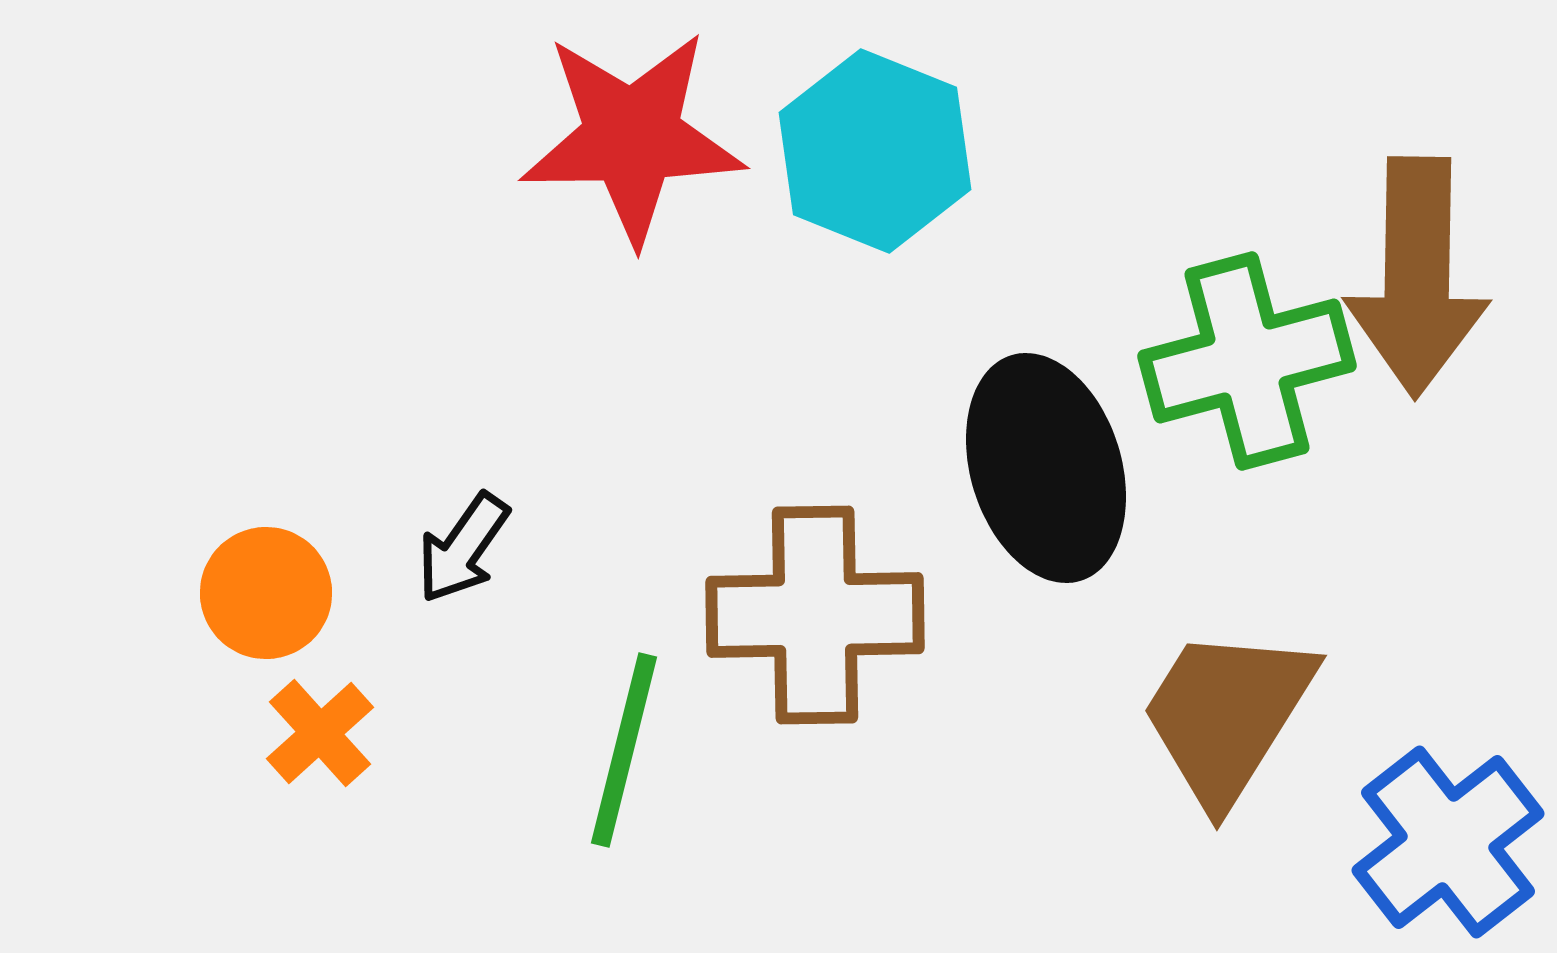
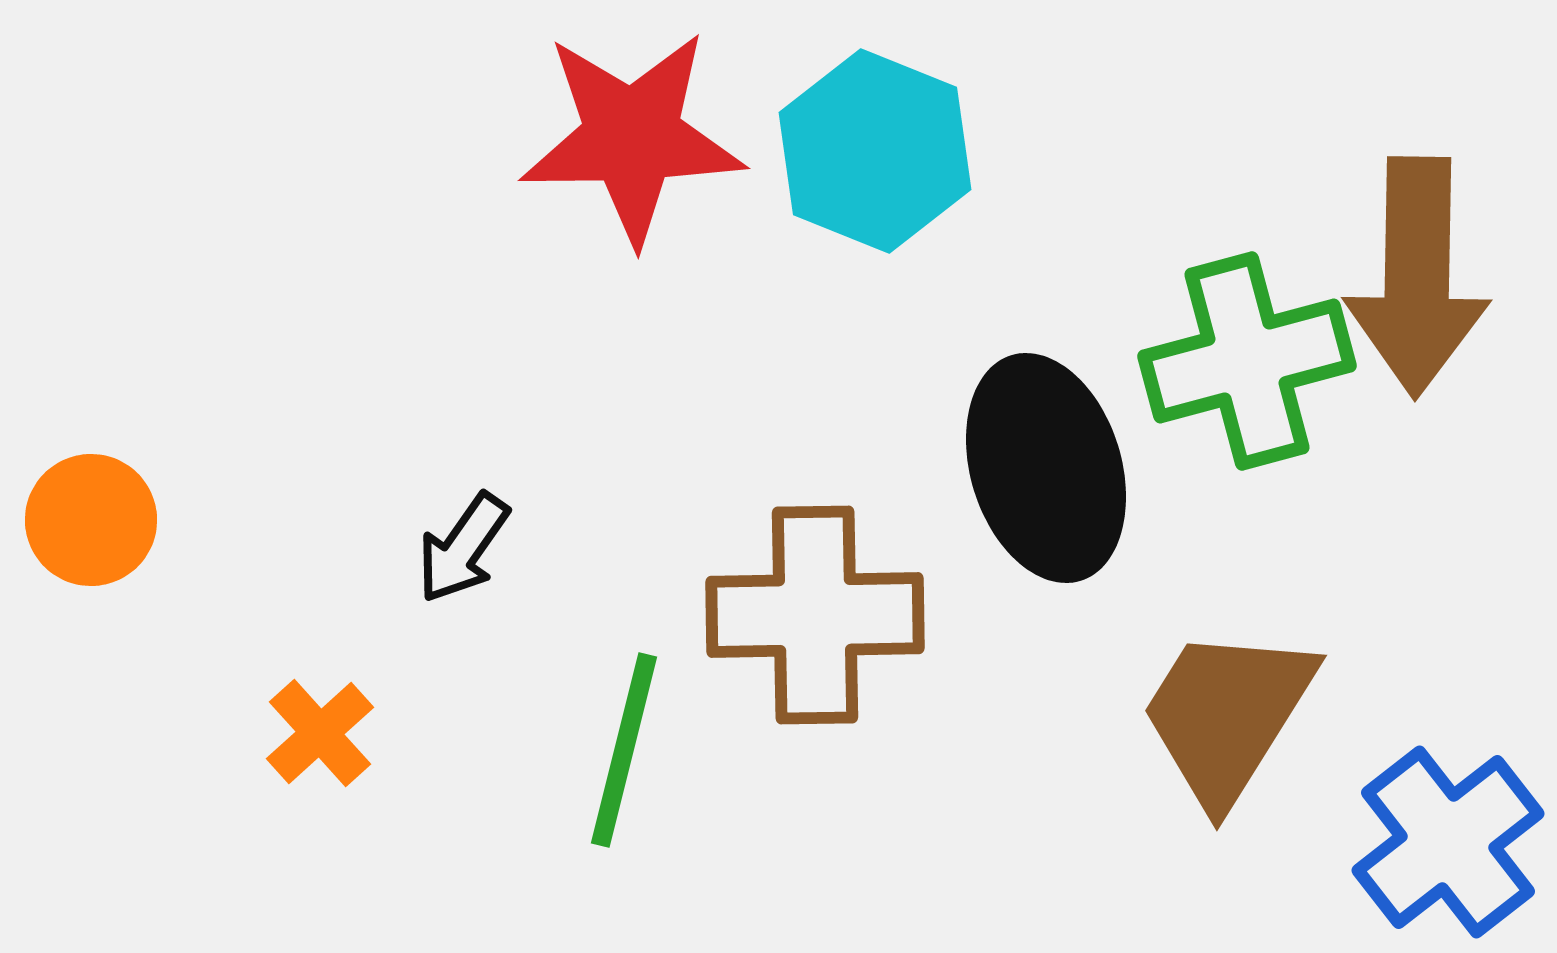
orange circle: moved 175 px left, 73 px up
